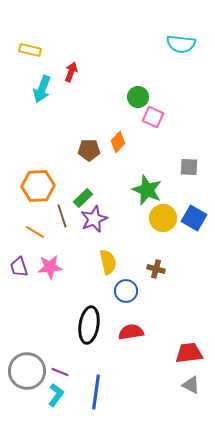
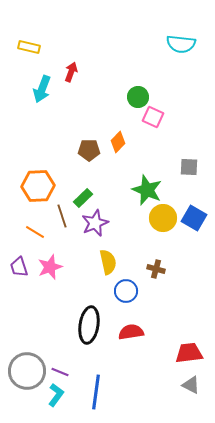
yellow rectangle: moved 1 px left, 3 px up
purple star: moved 1 px right, 4 px down
pink star: rotated 15 degrees counterclockwise
